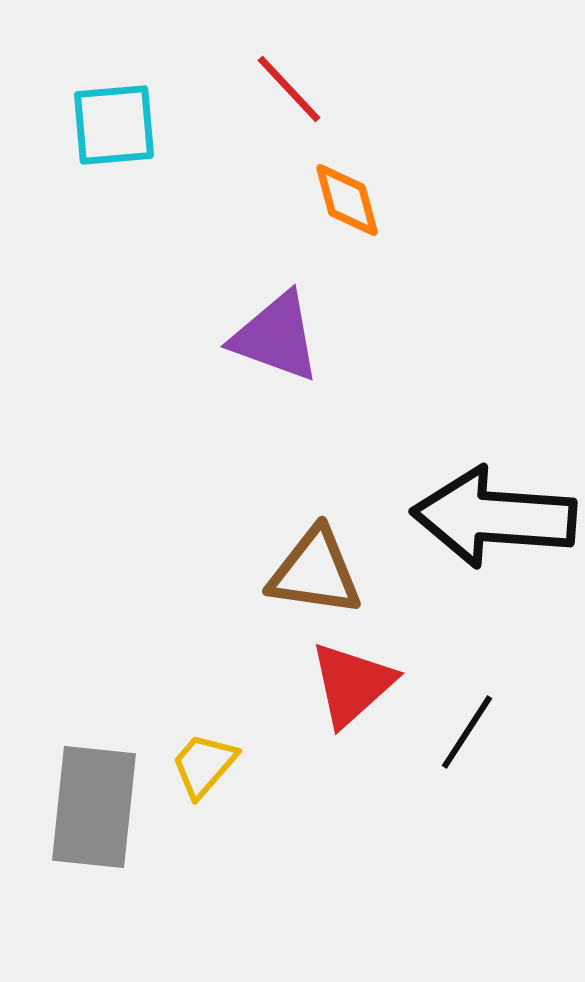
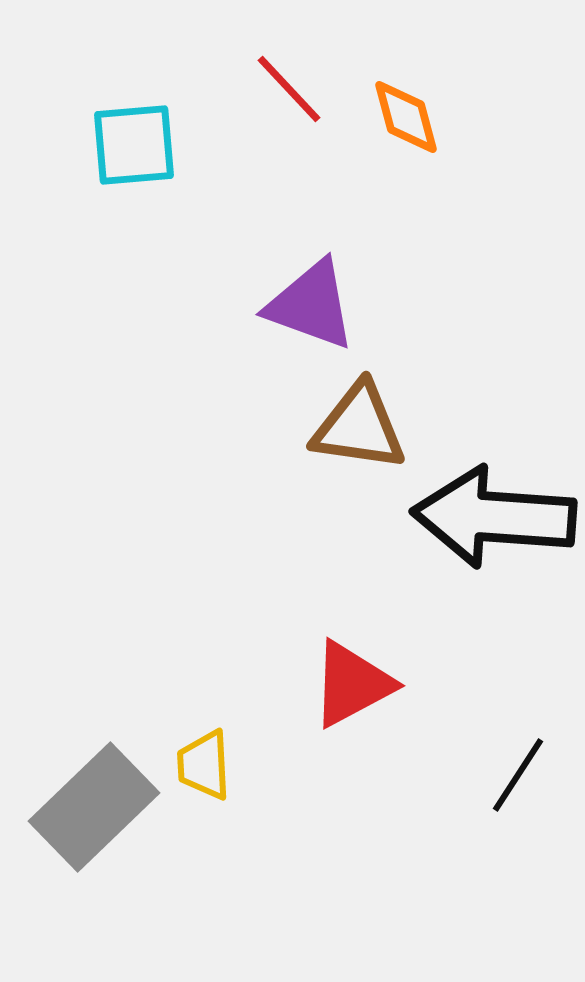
cyan square: moved 20 px right, 20 px down
orange diamond: moved 59 px right, 83 px up
purple triangle: moved 35 px right, 32 px up
brown triangle: moved 44 px right, 145 px up
red triangle: rotated 14 degrees clockwise
black line: moved 51 px right, 43 px down
yellow trapezoid: rotated 44 degrees counterclockwise
gray rectangle: rotated 40 degrees clockwise
